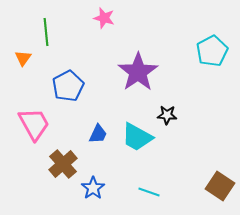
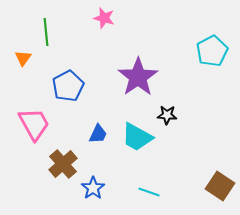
purple star: moved 5 px down
